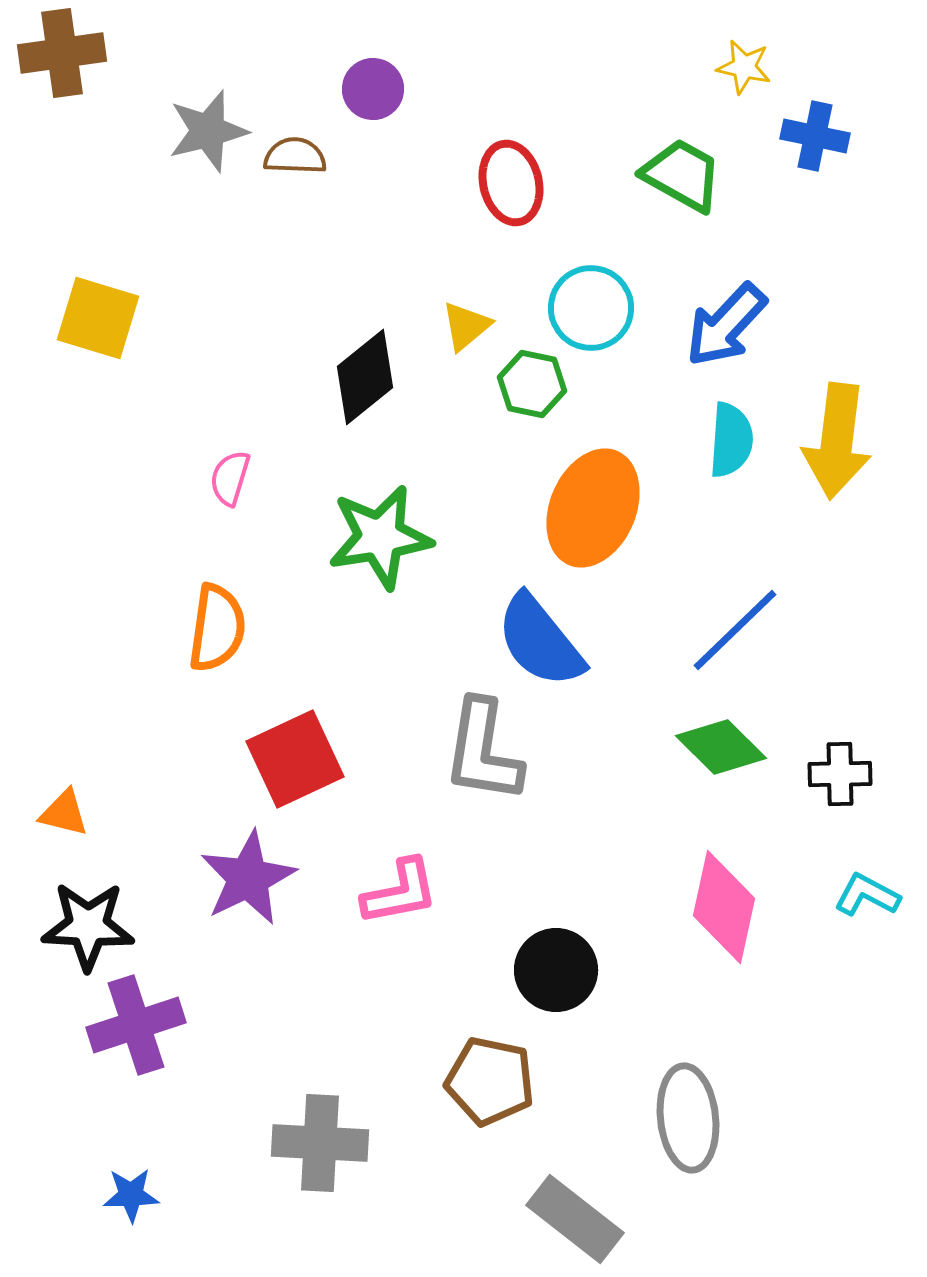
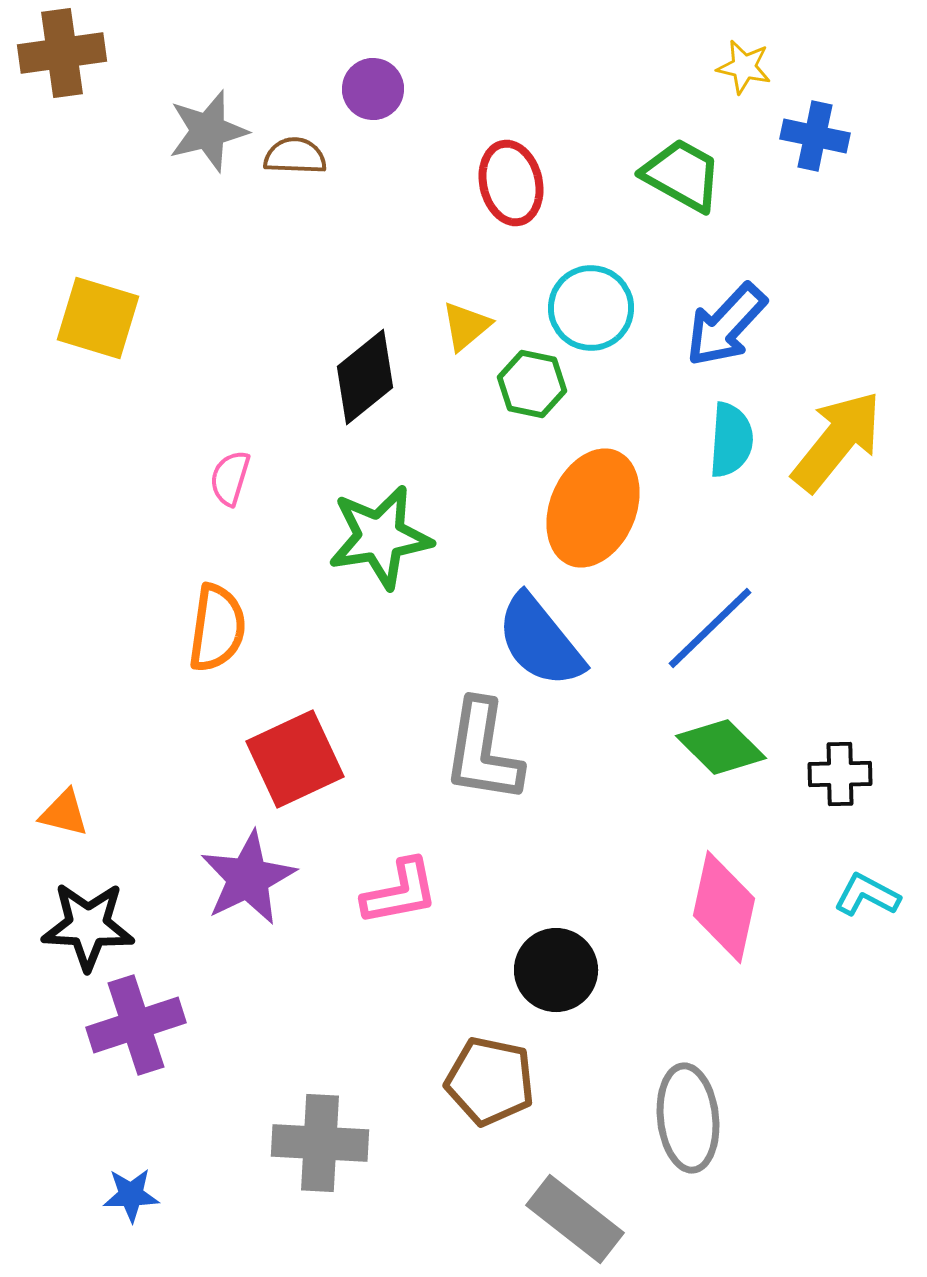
yellow arrow: rotated 148 degrees counterclockwise
blue line: moved 25 px left, 2 px up
